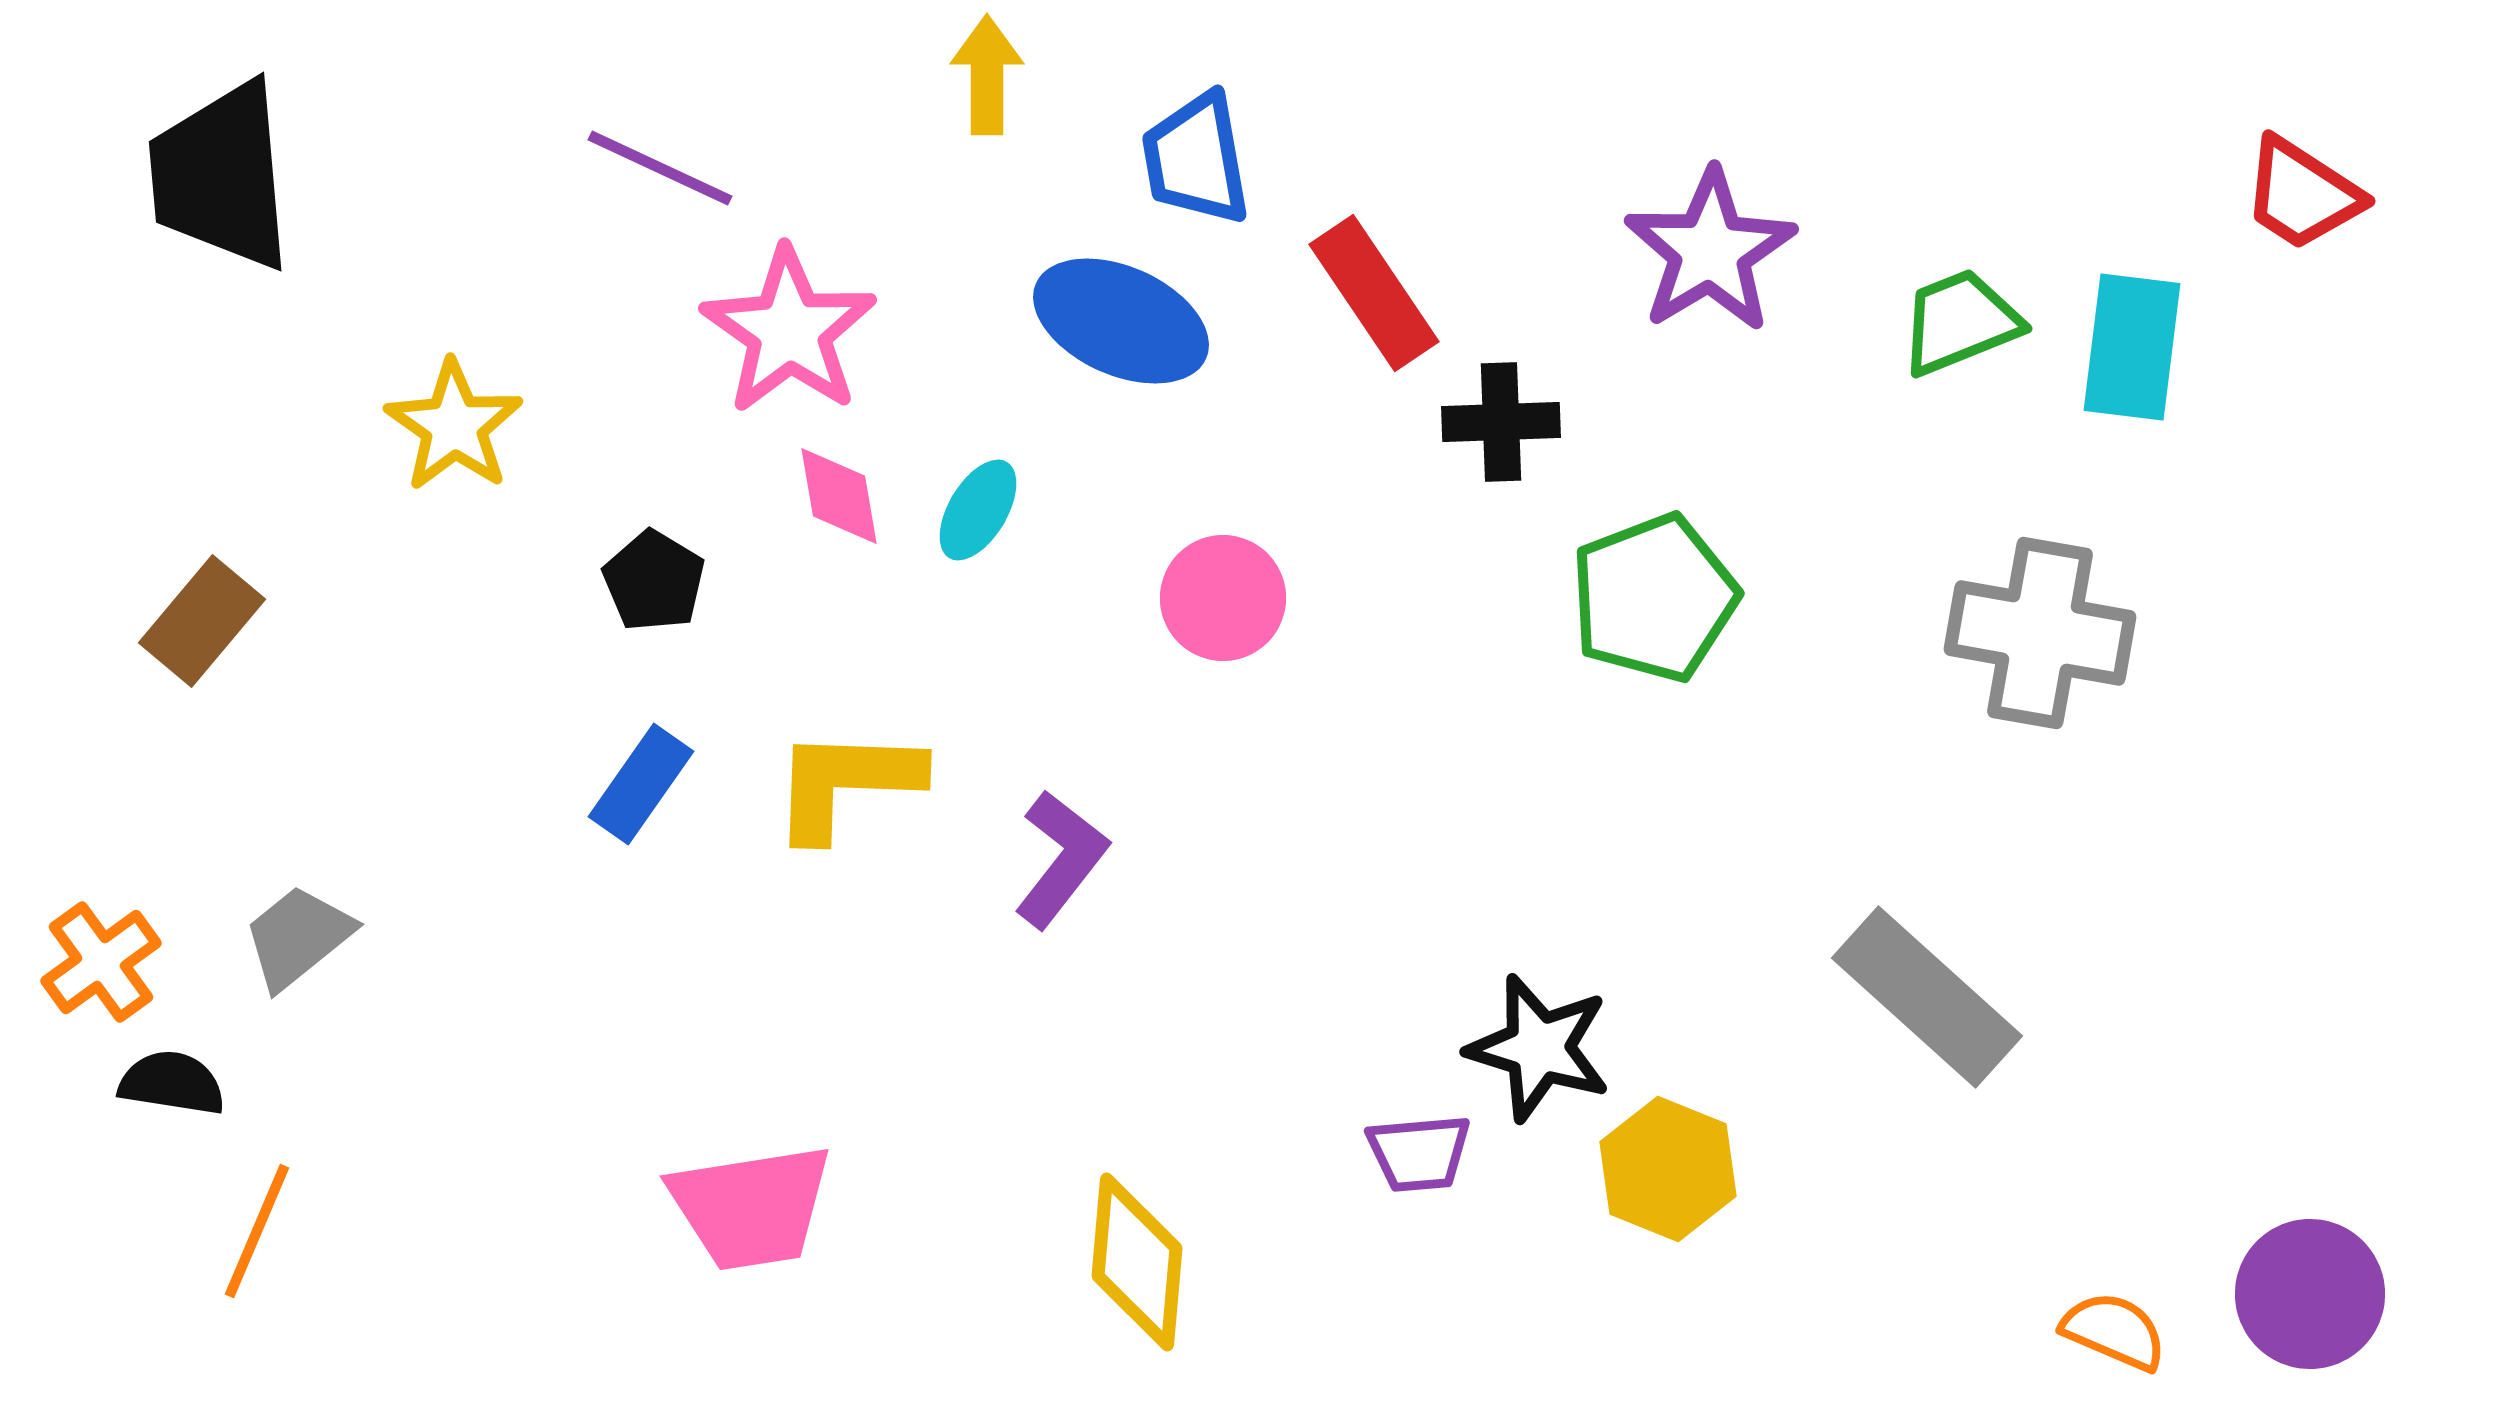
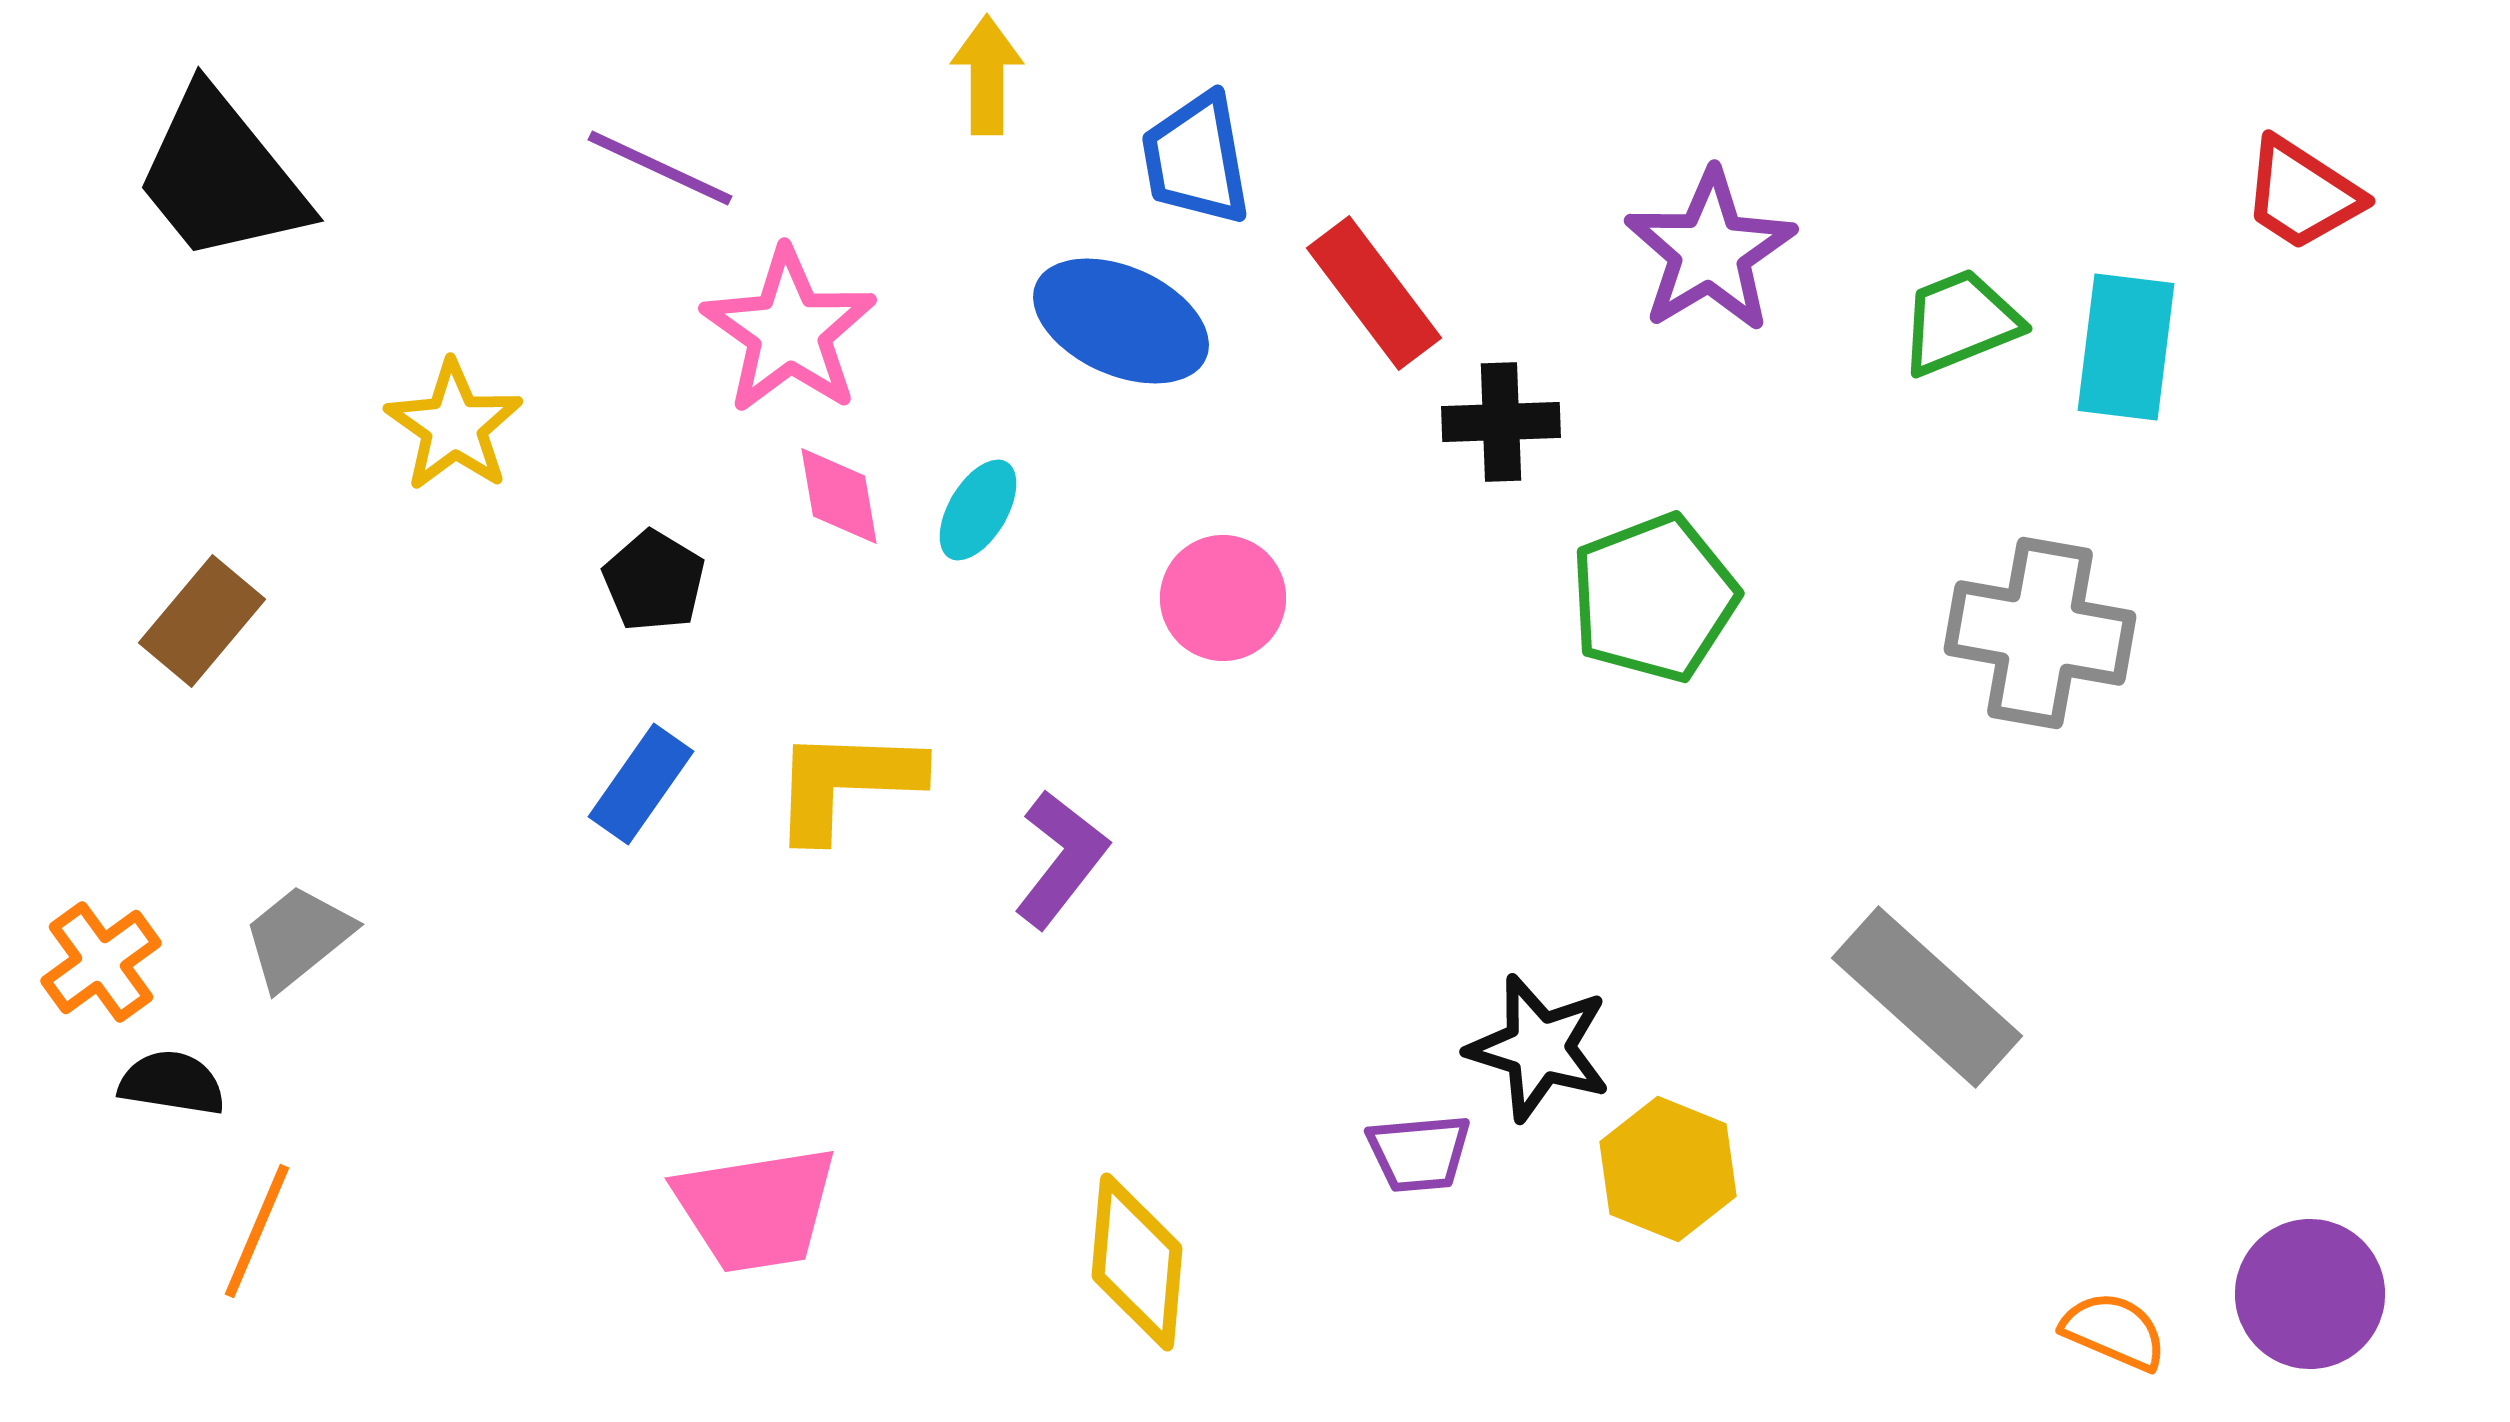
black trapezoid: rotated 34 degrees counterclockwise
red rectangle: rotated 3 degrees counterclockwise
cyan rectangle: moved 6 px left
pink trapezoid: moved 5 px right, 2 px down
